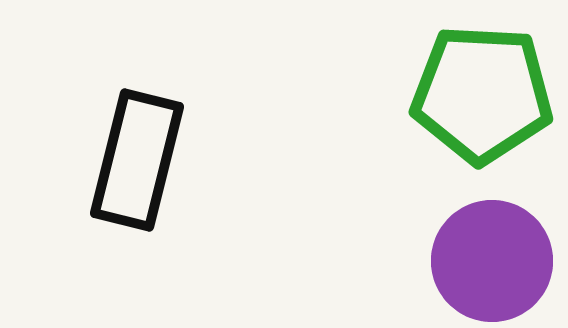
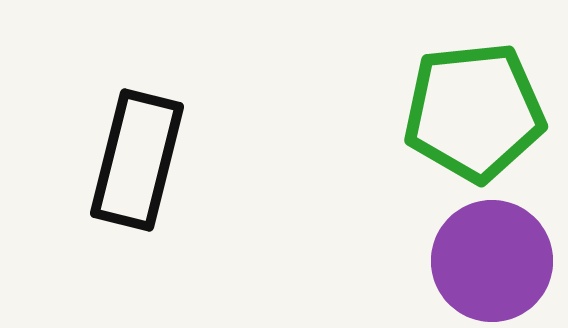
green pentagon: moved 8 px left, 18 px down; rotated 9 degrees counterclockwise
